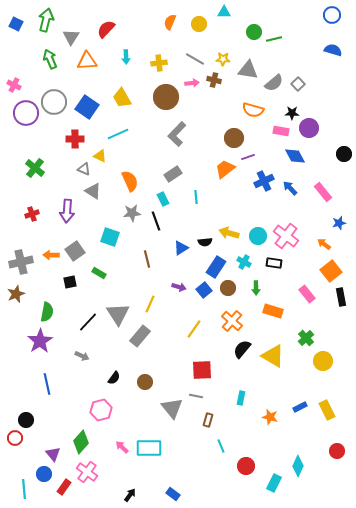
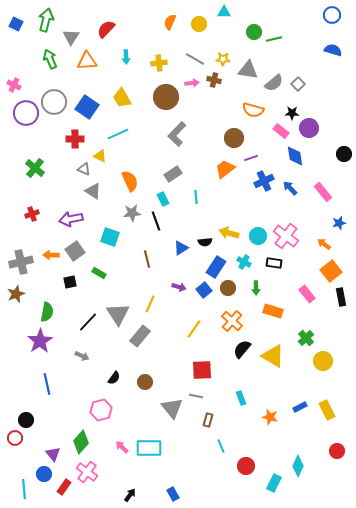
pink rectangle at (281, 131): rotated 28 degrees clockwise
blue diamond at (295, 156): rotated 20 degrees clockwise
purple line at (248, 157): moved 3 px right, 1 px down
purple arrow at (67, 211): moved 4 px right, 8 px down; rotated 75 degrees clockwise
cyan rectangle at (241, 398): rotated 32 degrees counterclockwise
blue rectangle at (173, 494): rotated 24 degrees clockwise
